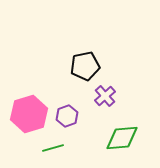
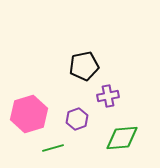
black pentagon: moved 1 px left
purple cross: moved 3 px right; rotated 30 degrees clockwise
purple hexagon: moved 10 px right, 3 px down
